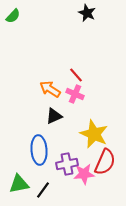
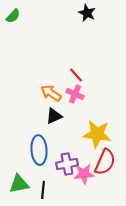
orange arrow: moved 1 px right, 4 px down
yellow star: moved 3 px right; rotated 16 degrees counterclockwise
black line: rotated 30 degrees counterclockwise
